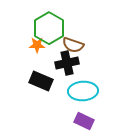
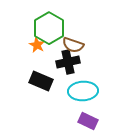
orange star: rotated 28 degrees clockwise
black cross: moved 1 px right, 1 px up
purple rectangle: moved 4 px right
